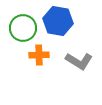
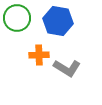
green circle: moved 6 px left, 10 px up
gray L-shape: moved 12 px left, 7 px down
